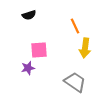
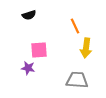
yellow arrow: moved 1 px right
purple star: rotated 24 degrees clockwise
gray trapezoid: moved 2 px right, 2 px up; rotated 30 degrees counterclockwise
